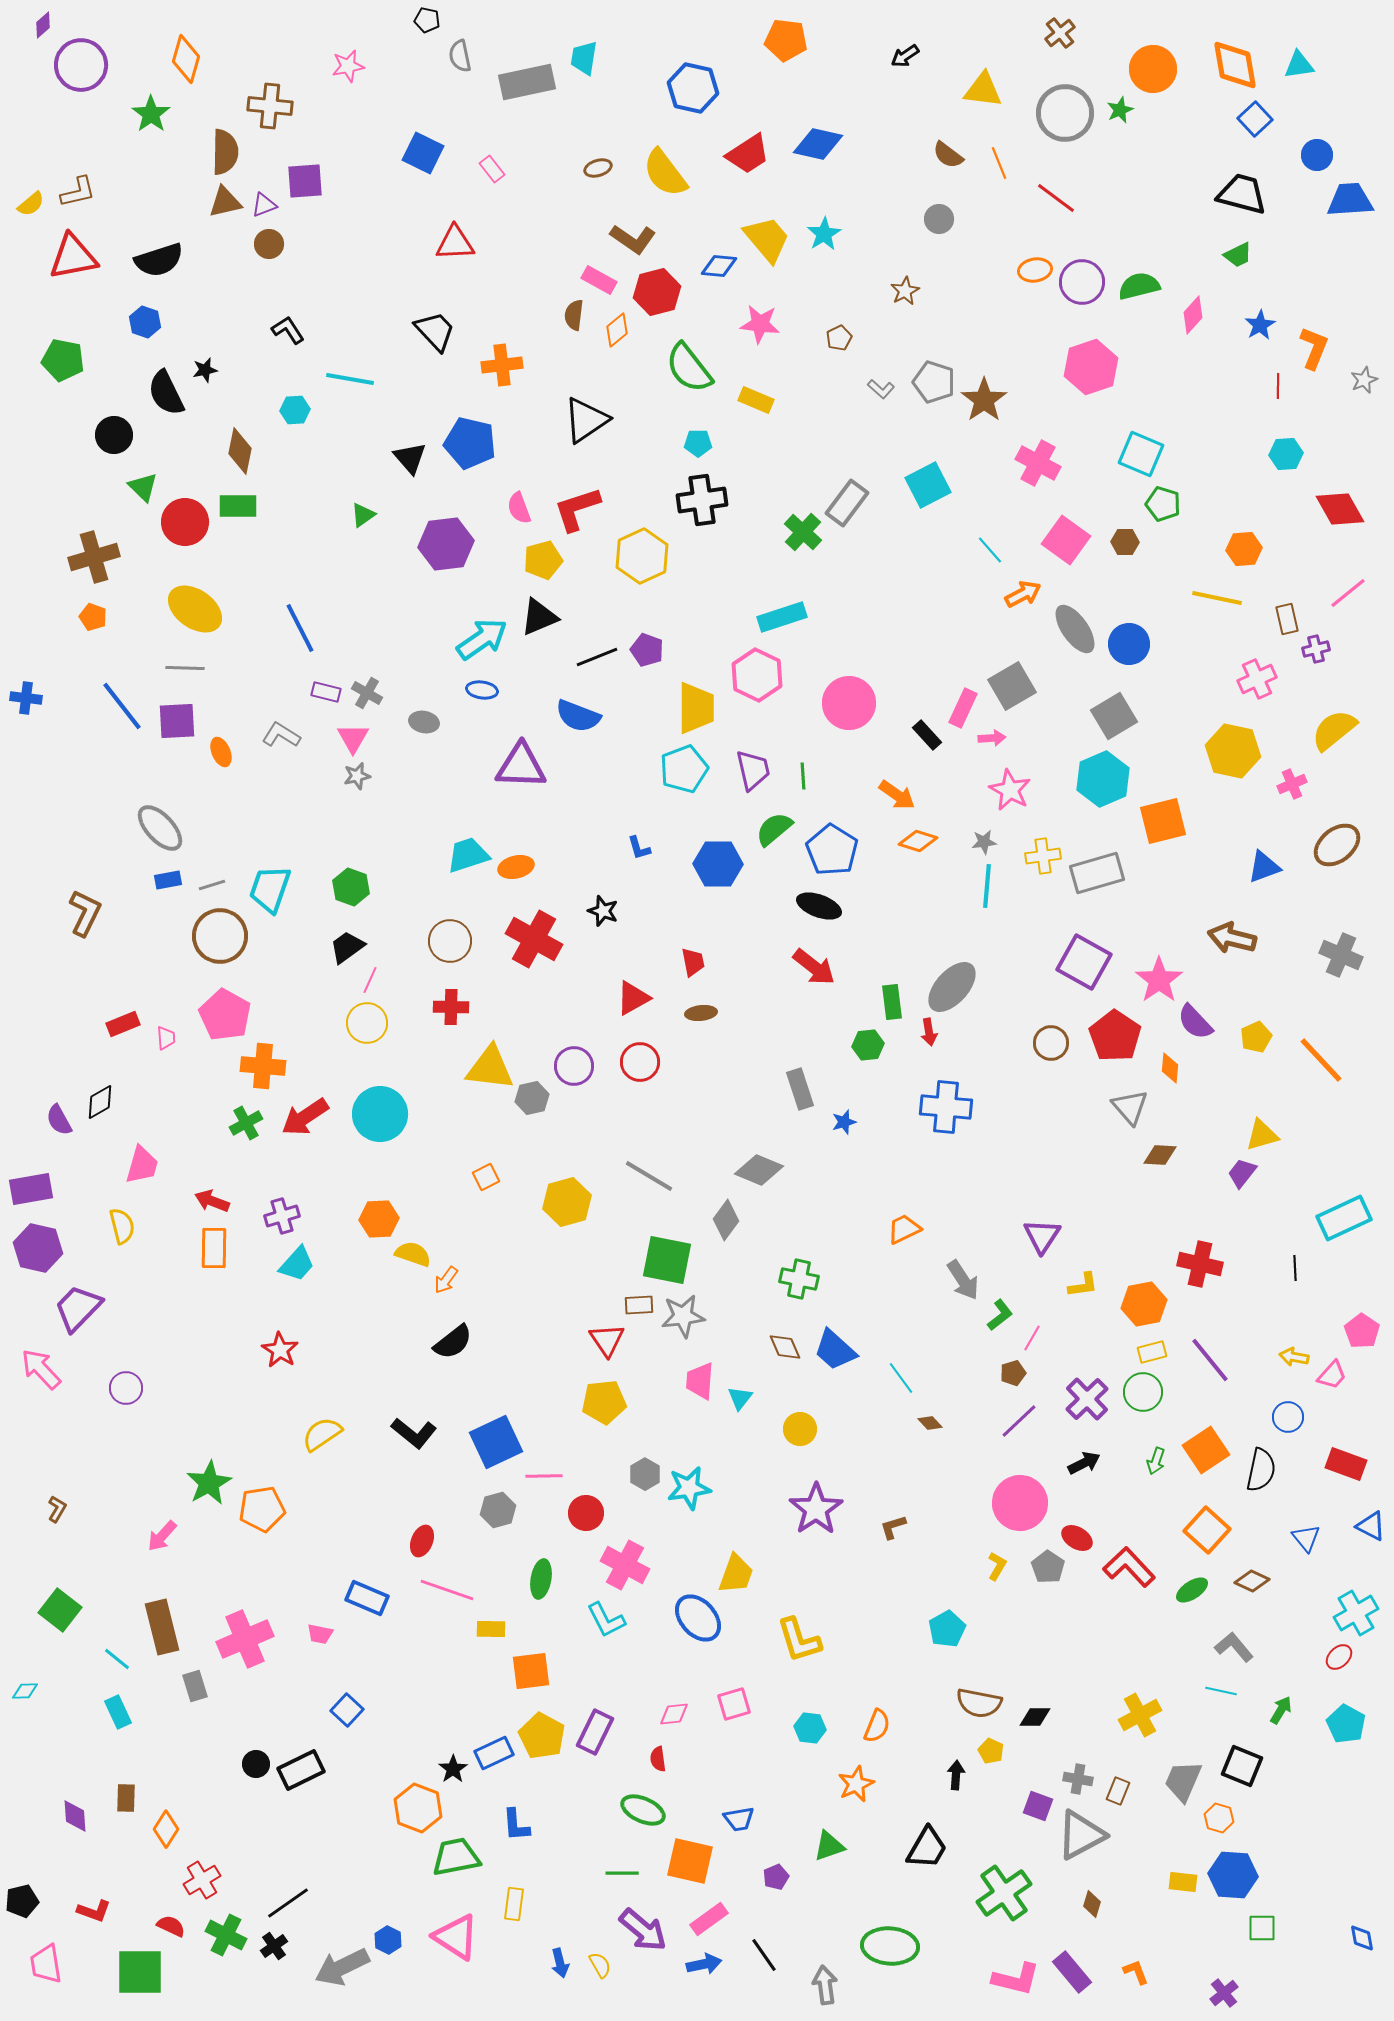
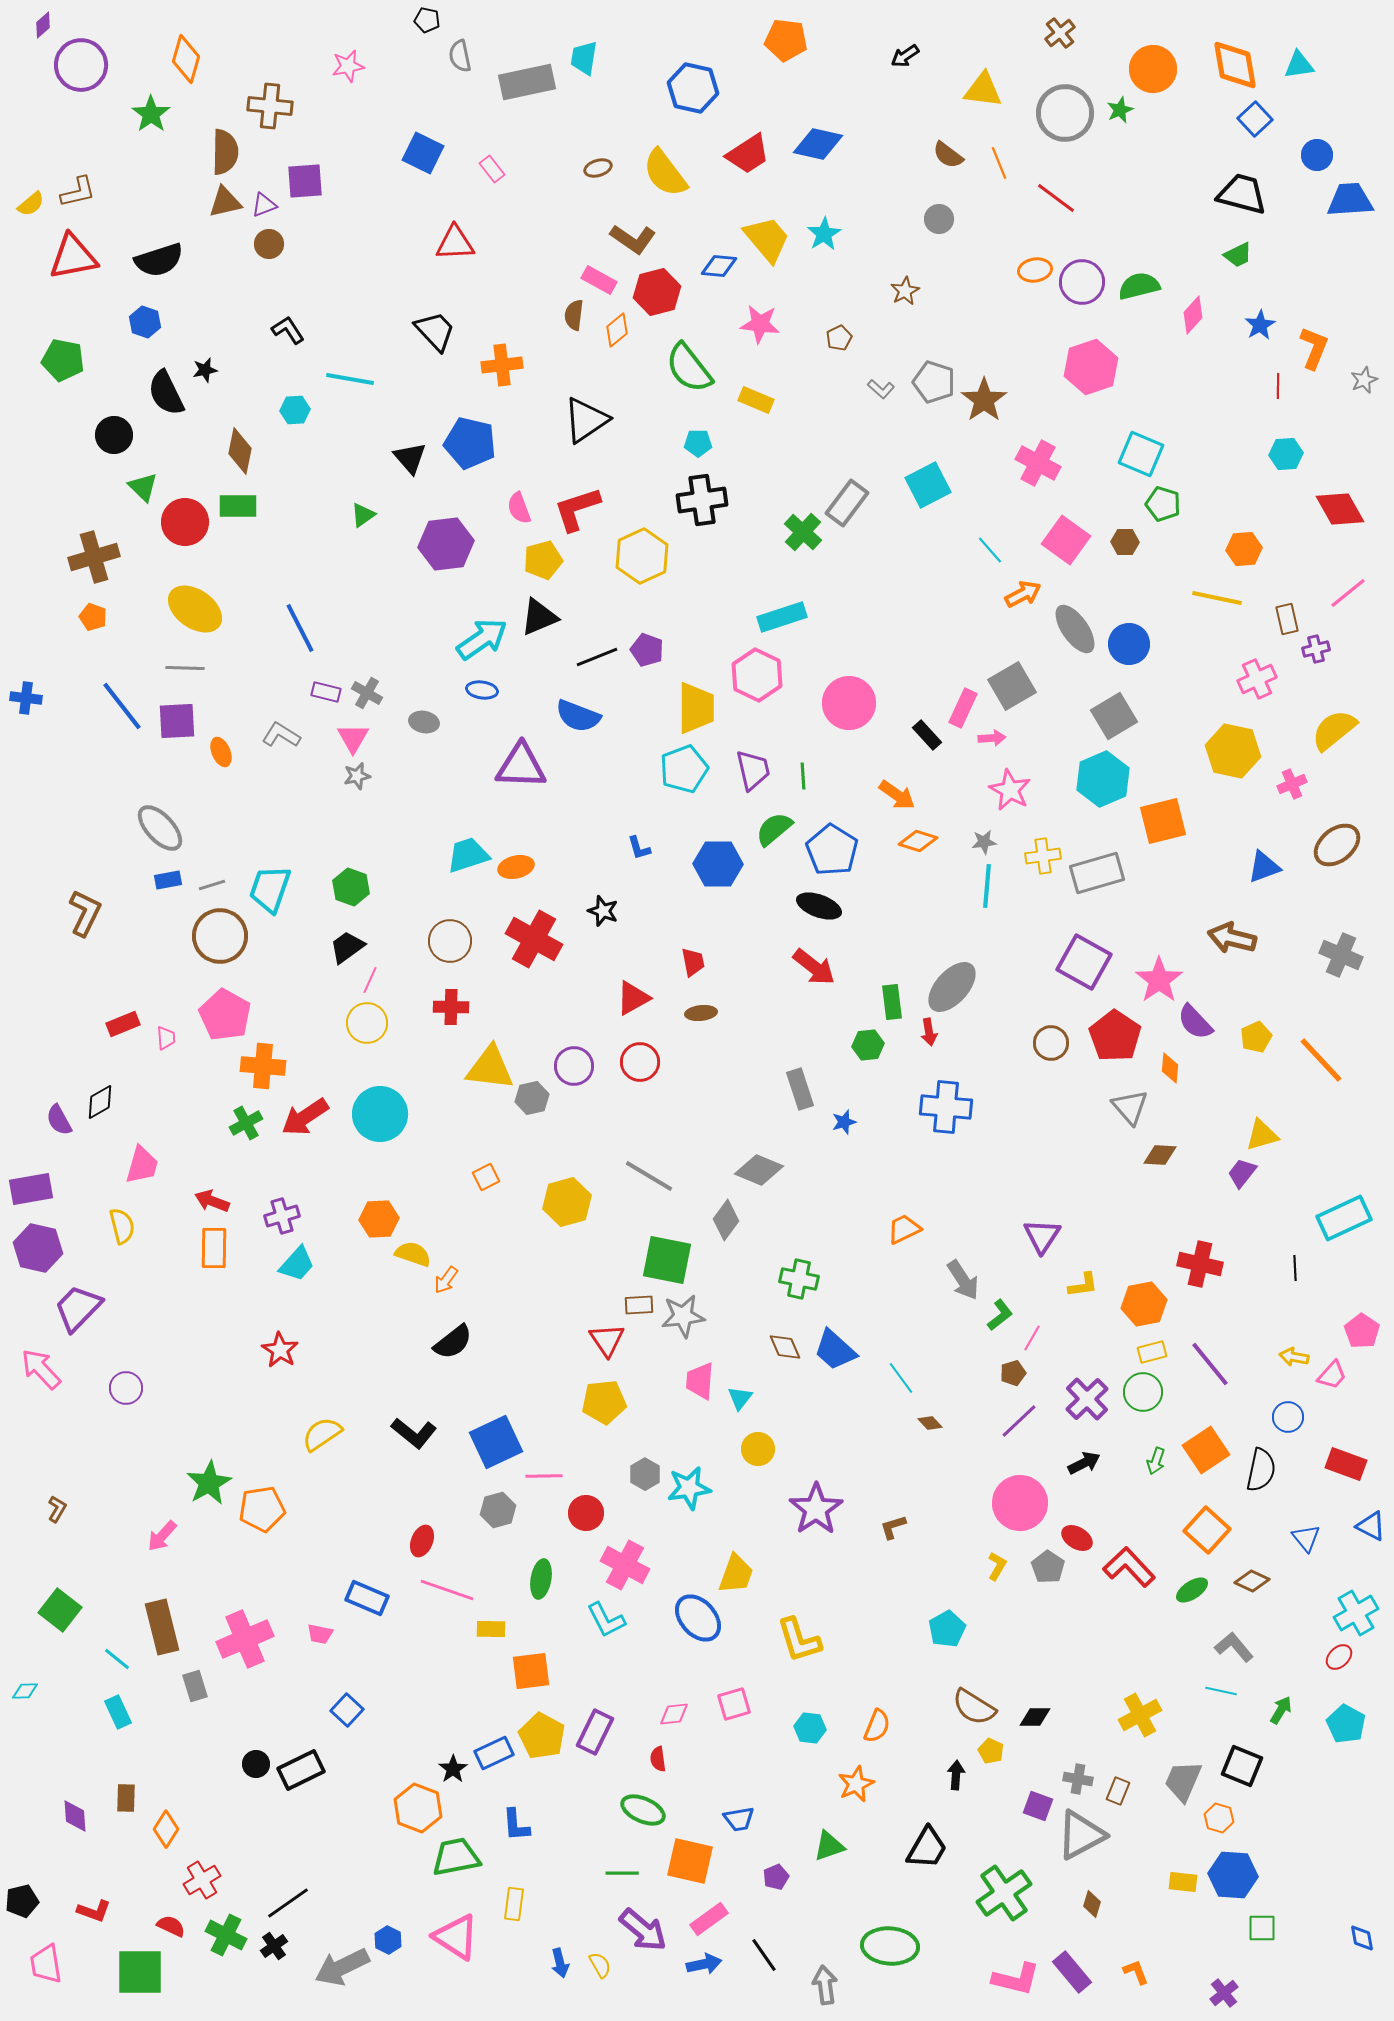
purple line at (1210, 1360): moved 4 px down
yellow circle at (800, 1429): moved 42 px left, 20 px down
brown semicircle at (979, 1703): moved 5 px left, 4 px down; rotated 21 degrees clockwise
